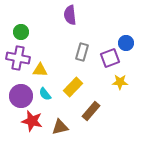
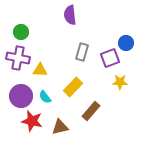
cyan semicircle: moved 3 px down
